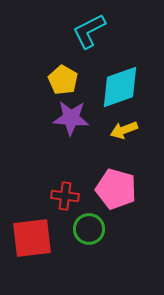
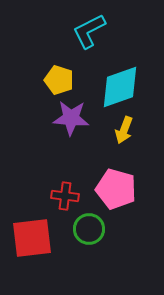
yellow pentagon: moved 4 px left; rotated 12 degrees counterclockwise
yellow arrow: rotated 48 degrees counterclockwise
